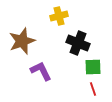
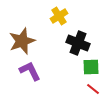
yellow cross: rotated 18 degrees counterclockwise
green square: moved 2 px left
purple L-shape: moved 11 px left
red line: rotated 32 degrees counterclockwise
